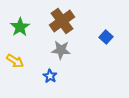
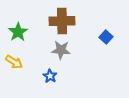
brown cross: rotated 35 degrees clockwise
green star: moved 2 px left, 5 px down
yellow arrow: moved 1 px left, 1 px down
